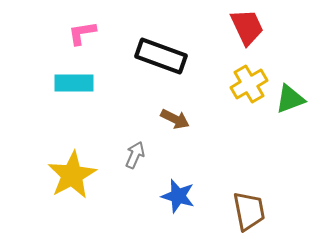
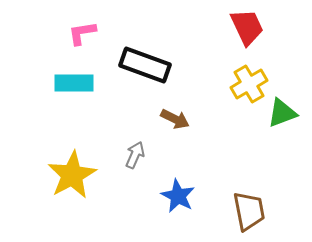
black rectangle: moved 16 px left, 9 px down
green triangle: moved 8 px left, 14 px down
blue star: rotated 12 degrees clockwise
